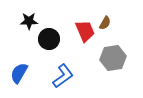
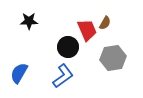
red trapezoid: moved 2 px right, 1 px up
black circle: moved 19 px right, 8 px down
